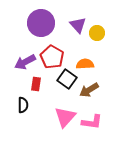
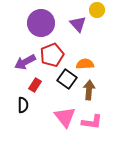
purple triangle: moved 1 px up
yellow circle: moved 23 px up
red pentagon: moved 2 px up; rotated 20 degrees clockwise
red rectangle: moved 1 px left, 1 px down; rotated 24 degrees clockwise
brown arrow: rotated 126 degrees clockwise
pink triangle: rotated 20 degrees counterclockwise
